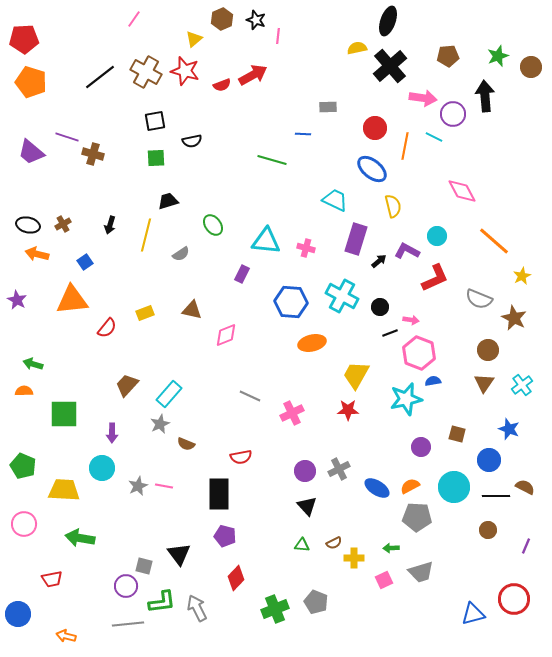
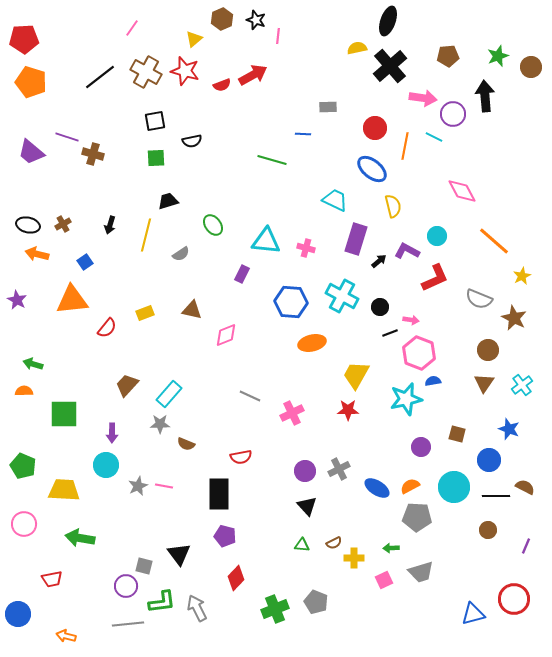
pink line at (134, 19): moved 2 px left, 9 px down
gray star at (160, 424): rotated 24 degrees clockwise
cyan circle at (102, 468): moved 4 px right, 3 px up
